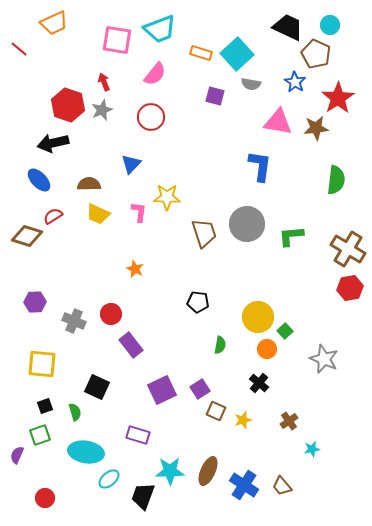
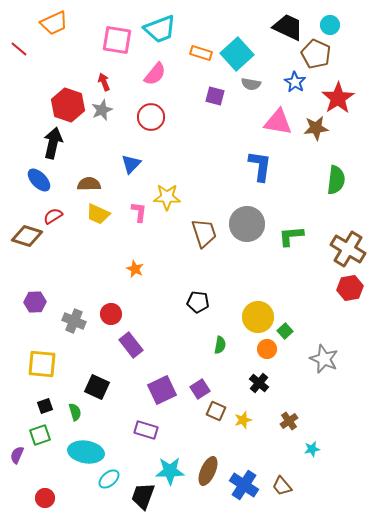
black arrow at (53, 143): rotated 116 degrees clockwise
purple rectangle at (138, 435): moved 8 px right, 5 px up
